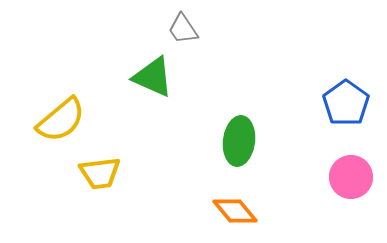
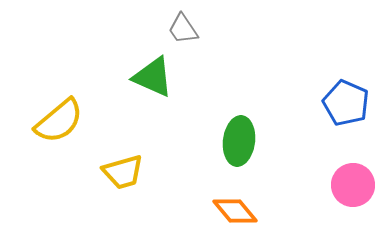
blue pentagon: rotated 12 degrees counterclockwise
yellow semicircle: moved 2 px left, 1 px down
yellow trapezoid: moved 23 px right, 1 px up; rotated 9 degrees counterclockwise
pink circle: moved 2 px right, 8 px down
